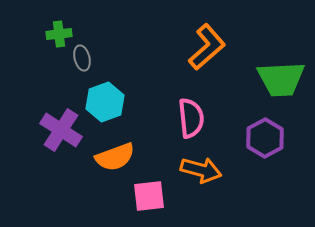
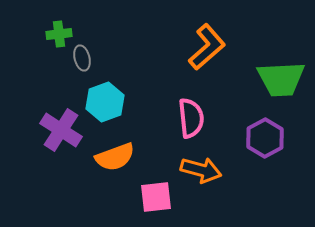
pink square: moved 7 px right, 1 px down
